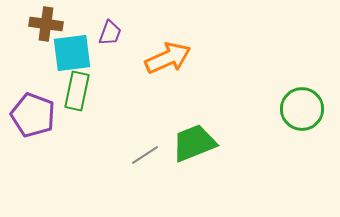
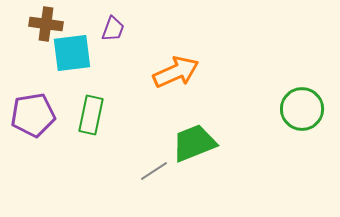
purple trapezoid: moved 3 px right, 4 px up
orange arrow: moved 8 px right, 14 px down
green rectangle: moved 14 px right, 24 px down
purple pentagon: rotated 30 degrees counterclockwise
gray line: moved 9 px right, 16 px down
